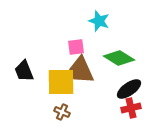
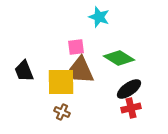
cyan star: moved 4 px up
